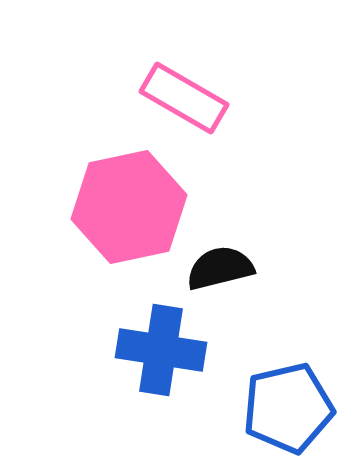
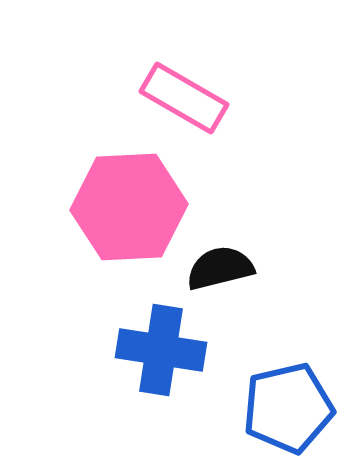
pink hexagon: rotated 9 degrees clockwise
